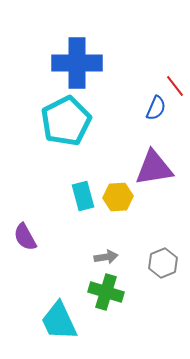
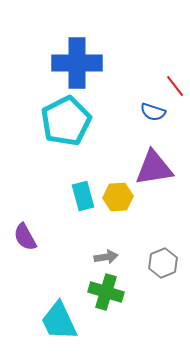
blue semicircle: moved 3 px left, 4 px down; rotated 85 degrees clockwise
